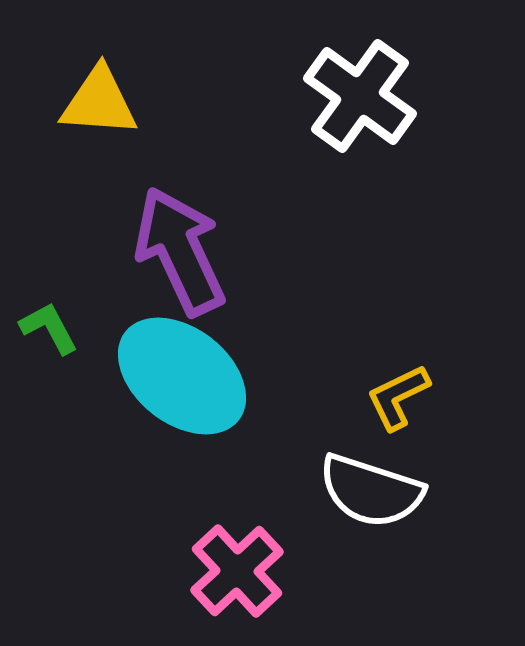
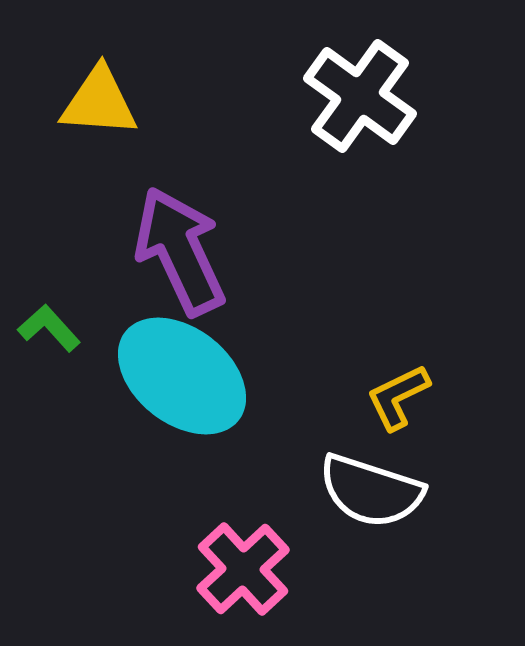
green L-shape: rotated 14 degrees counterclockwise
pink cross: moved 6 px right, 2 px up
